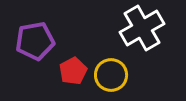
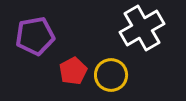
purple pentagon: moved 5 px up
